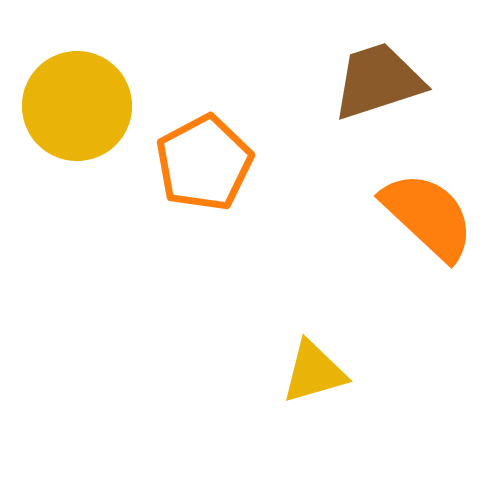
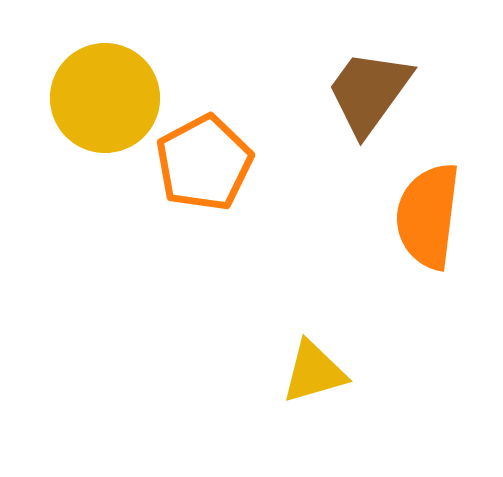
brown trapezoid: moved 9 px left, 11 px down; rotated 36 degrees counterclockwise
yellow circle: moved 28 px right, 8 px up
orange semicircle: rotated 126 degrees counterclockwise
